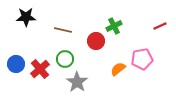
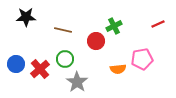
red line: moved 2 px left, 2 px up
orange semicircle: rotated 147 degrees counterclockwise
